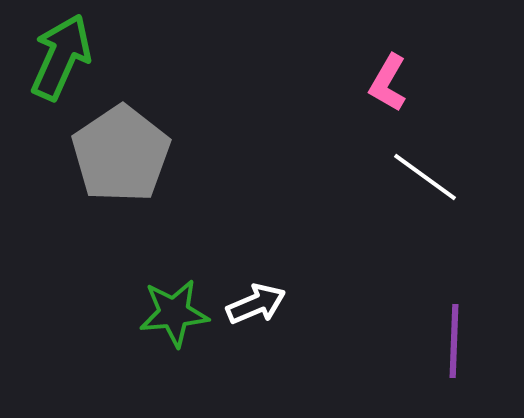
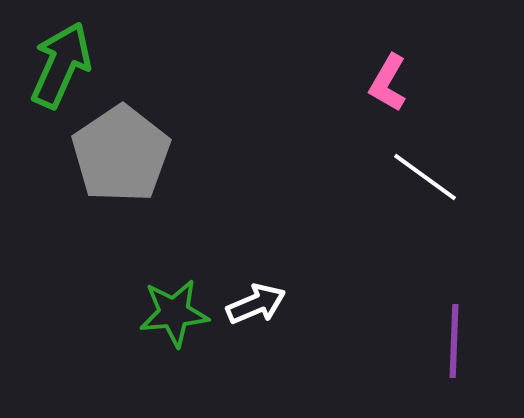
green arrow: moved 8 px down
